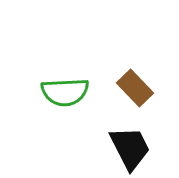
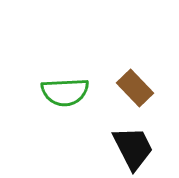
black trapezoid: moved 3 px right
